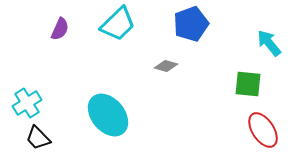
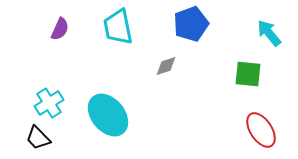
cyan trapezoid: moved 3 px down; rotated 123 degrees clockwise
cyan arrow: moved 10 px up
gray diamond: rotated 35 degrees counterclockwise
green square: moved 10 px up
cyan cross: moved 22 px right
red ellipse: moved 2 px left
